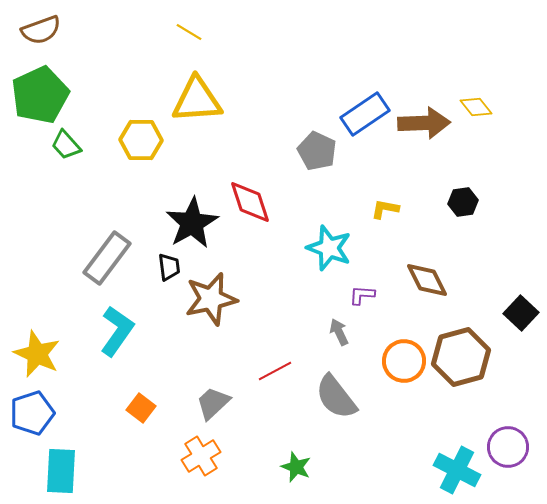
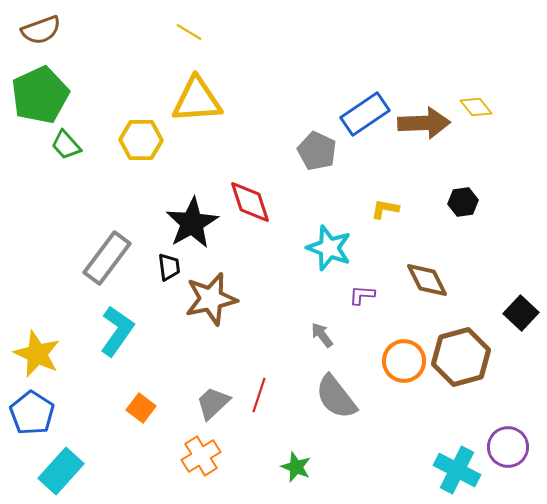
gray arrow: moved 17 px left, 3 px down; rotated 12 degrees counterclockwise
red line: moved 16 px left, 24 px down; rotated 44 degrees counterclockwise
blue pentagon: rotated 21 degrees counterclockwise
cyan rectangle: rotated 39 degrees clockwise
